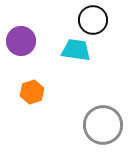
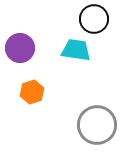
black circle: moved 1 px right, 1 px up
purple circle: moved 1 px left, 7 px down
gray circle: moved 6 px left
